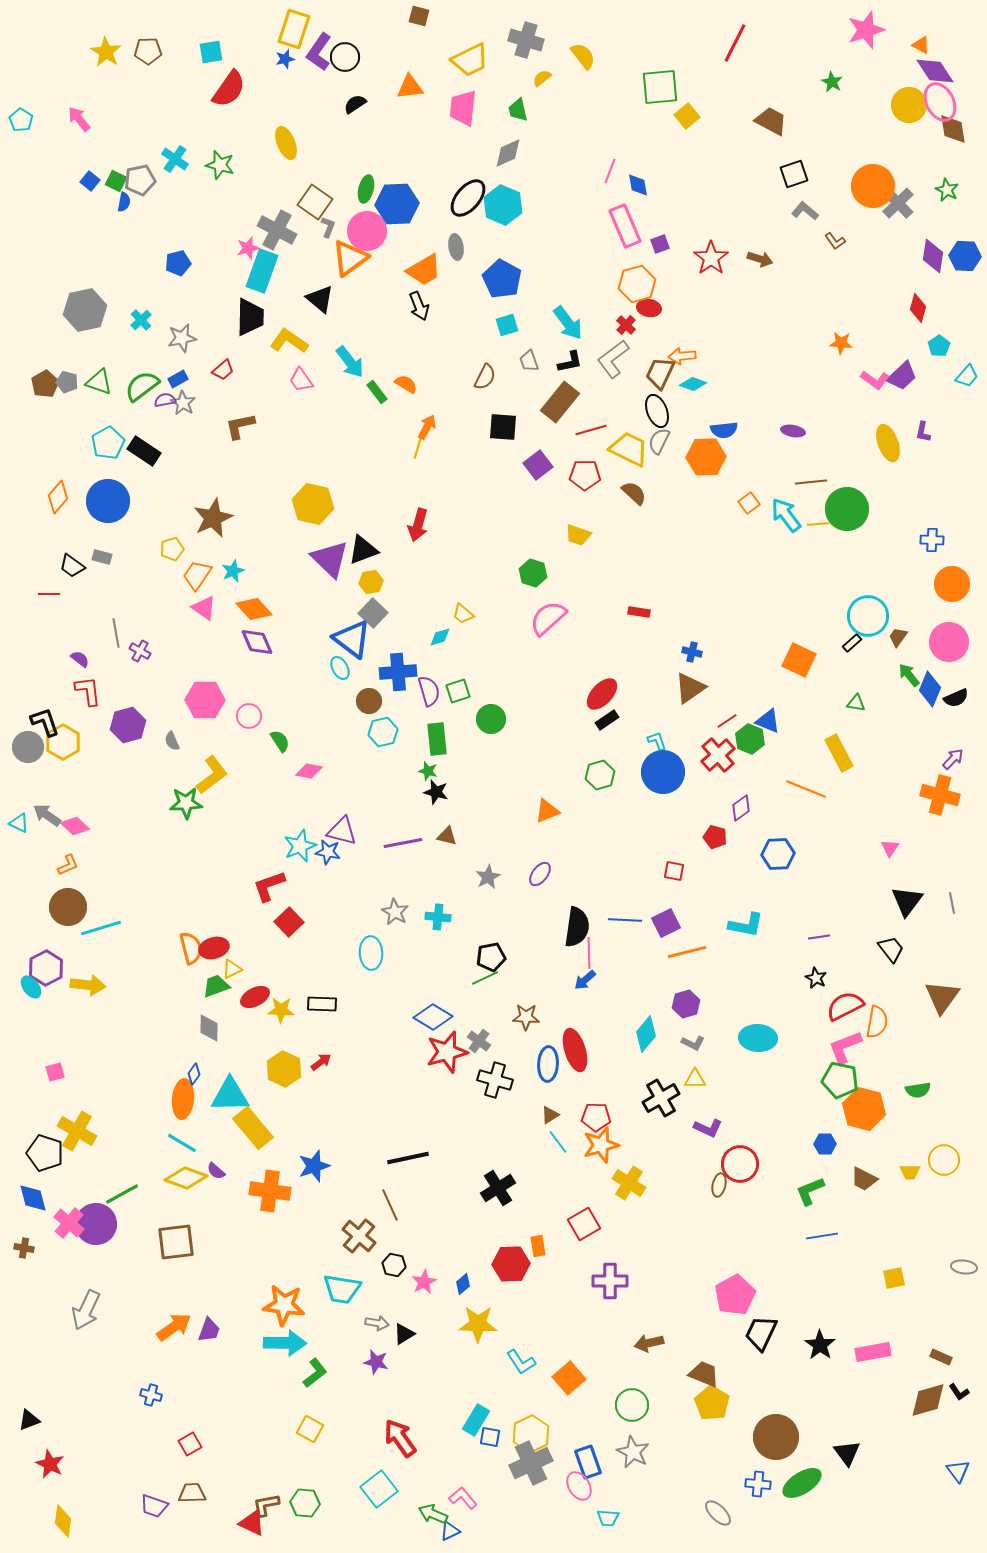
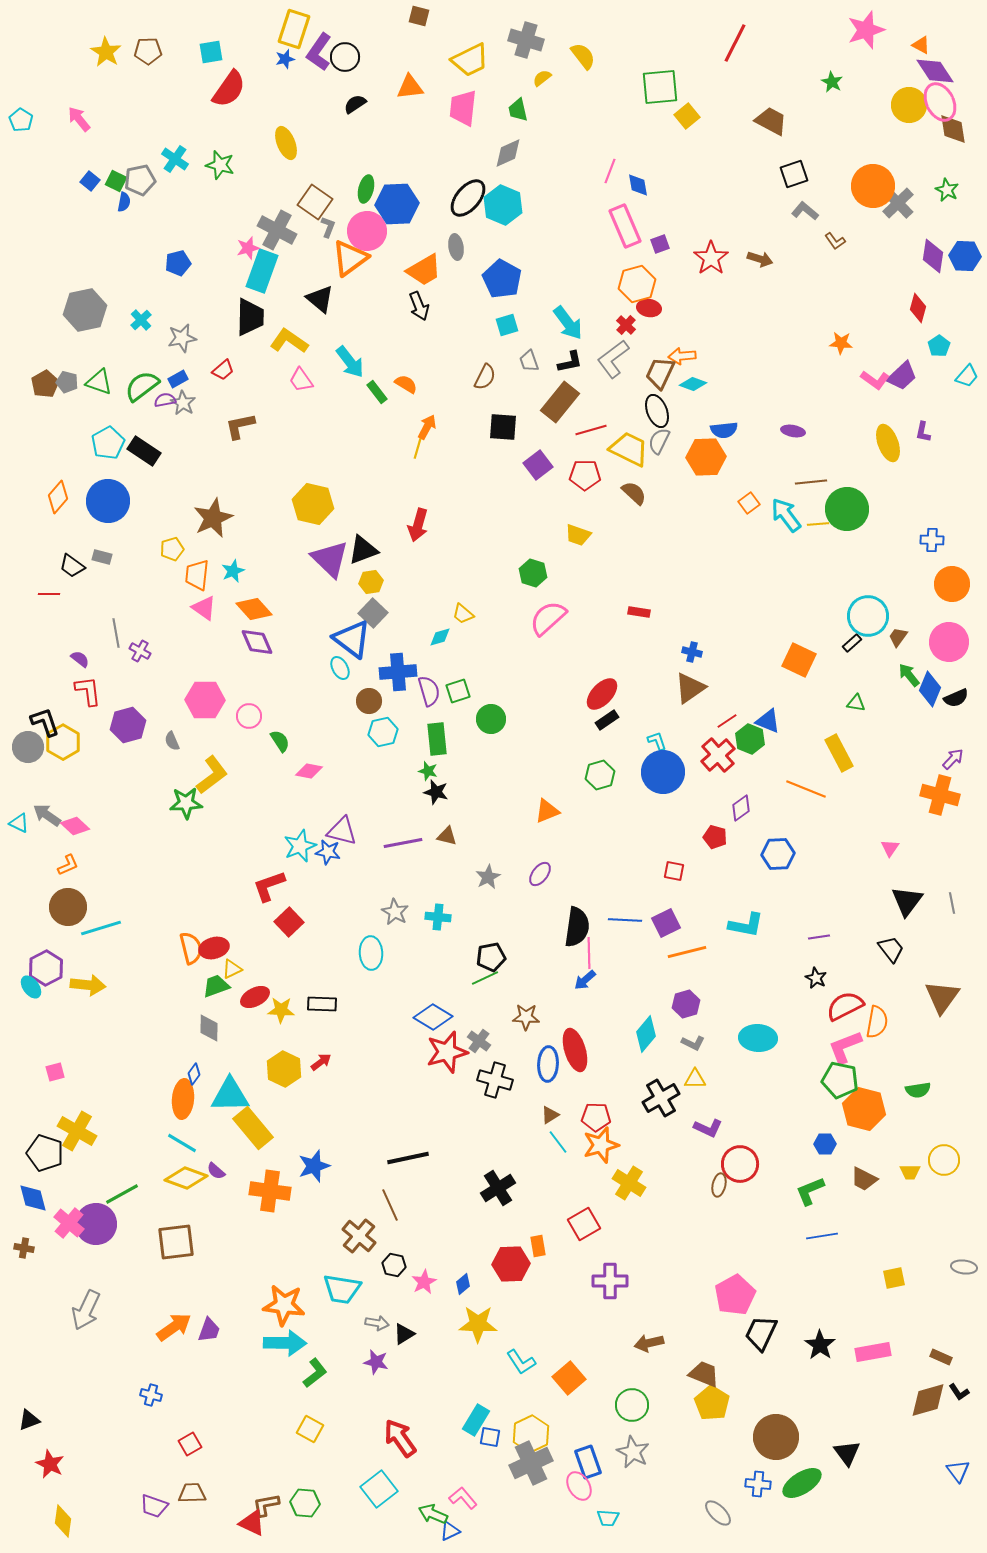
orange trapezoid at (197, 575): rotated 28 degrees counterclockwise
